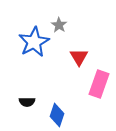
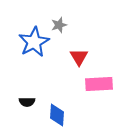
gray star: rotated 21 degrees clockwise
pink rectangle: rotated 68 degrees clockwise
blue diamond: rotated 15 degrees counterclockwise
